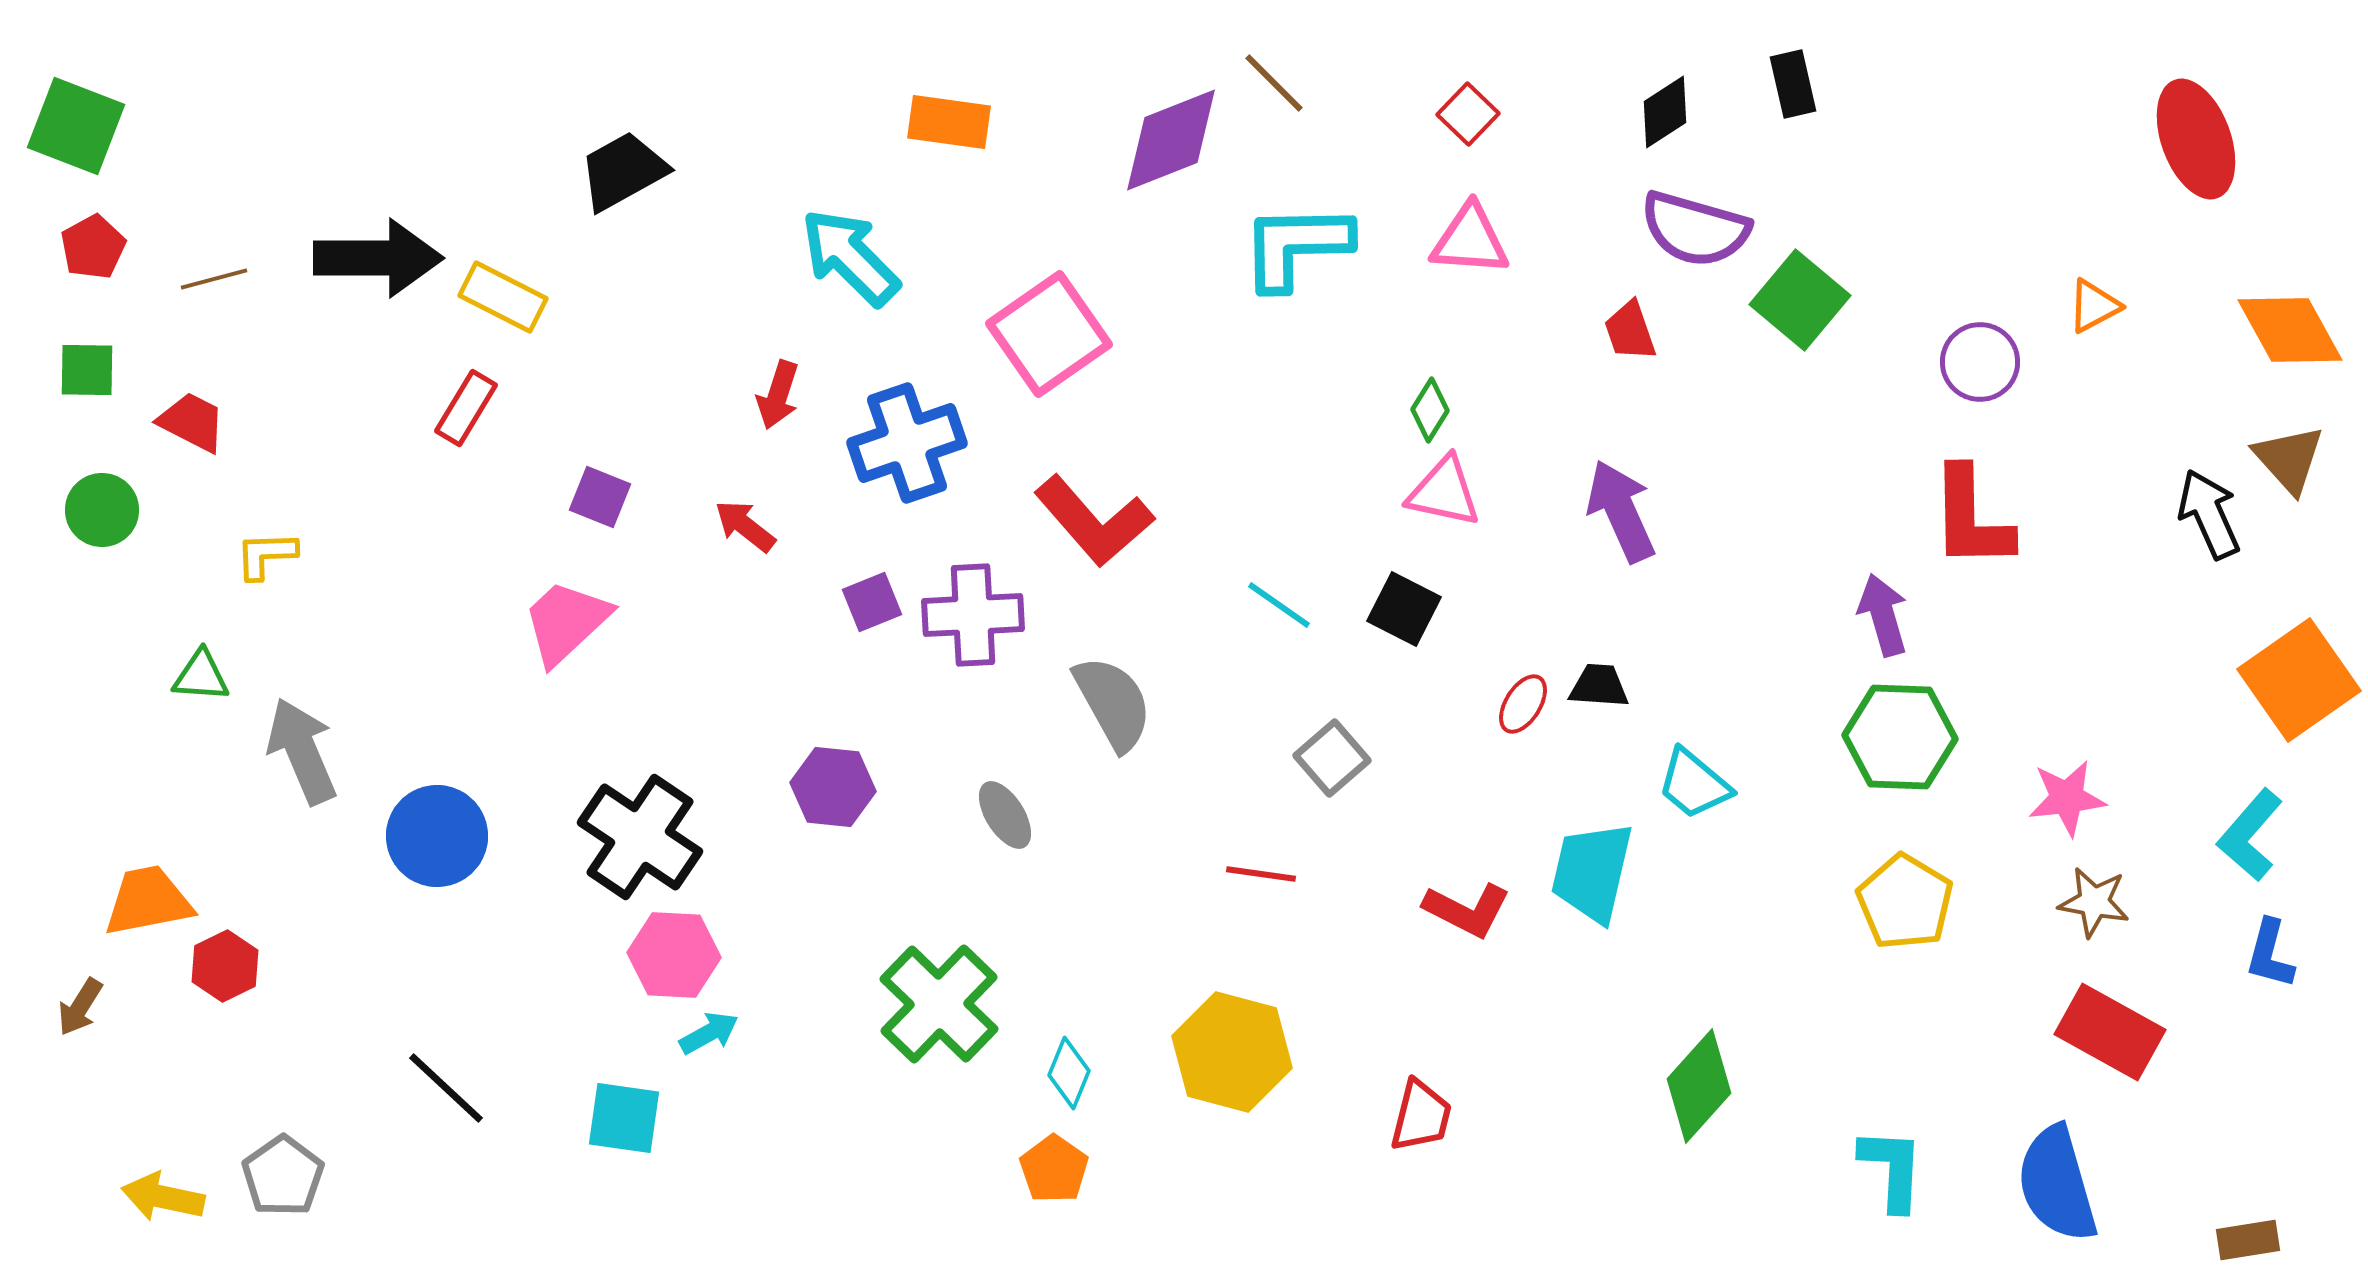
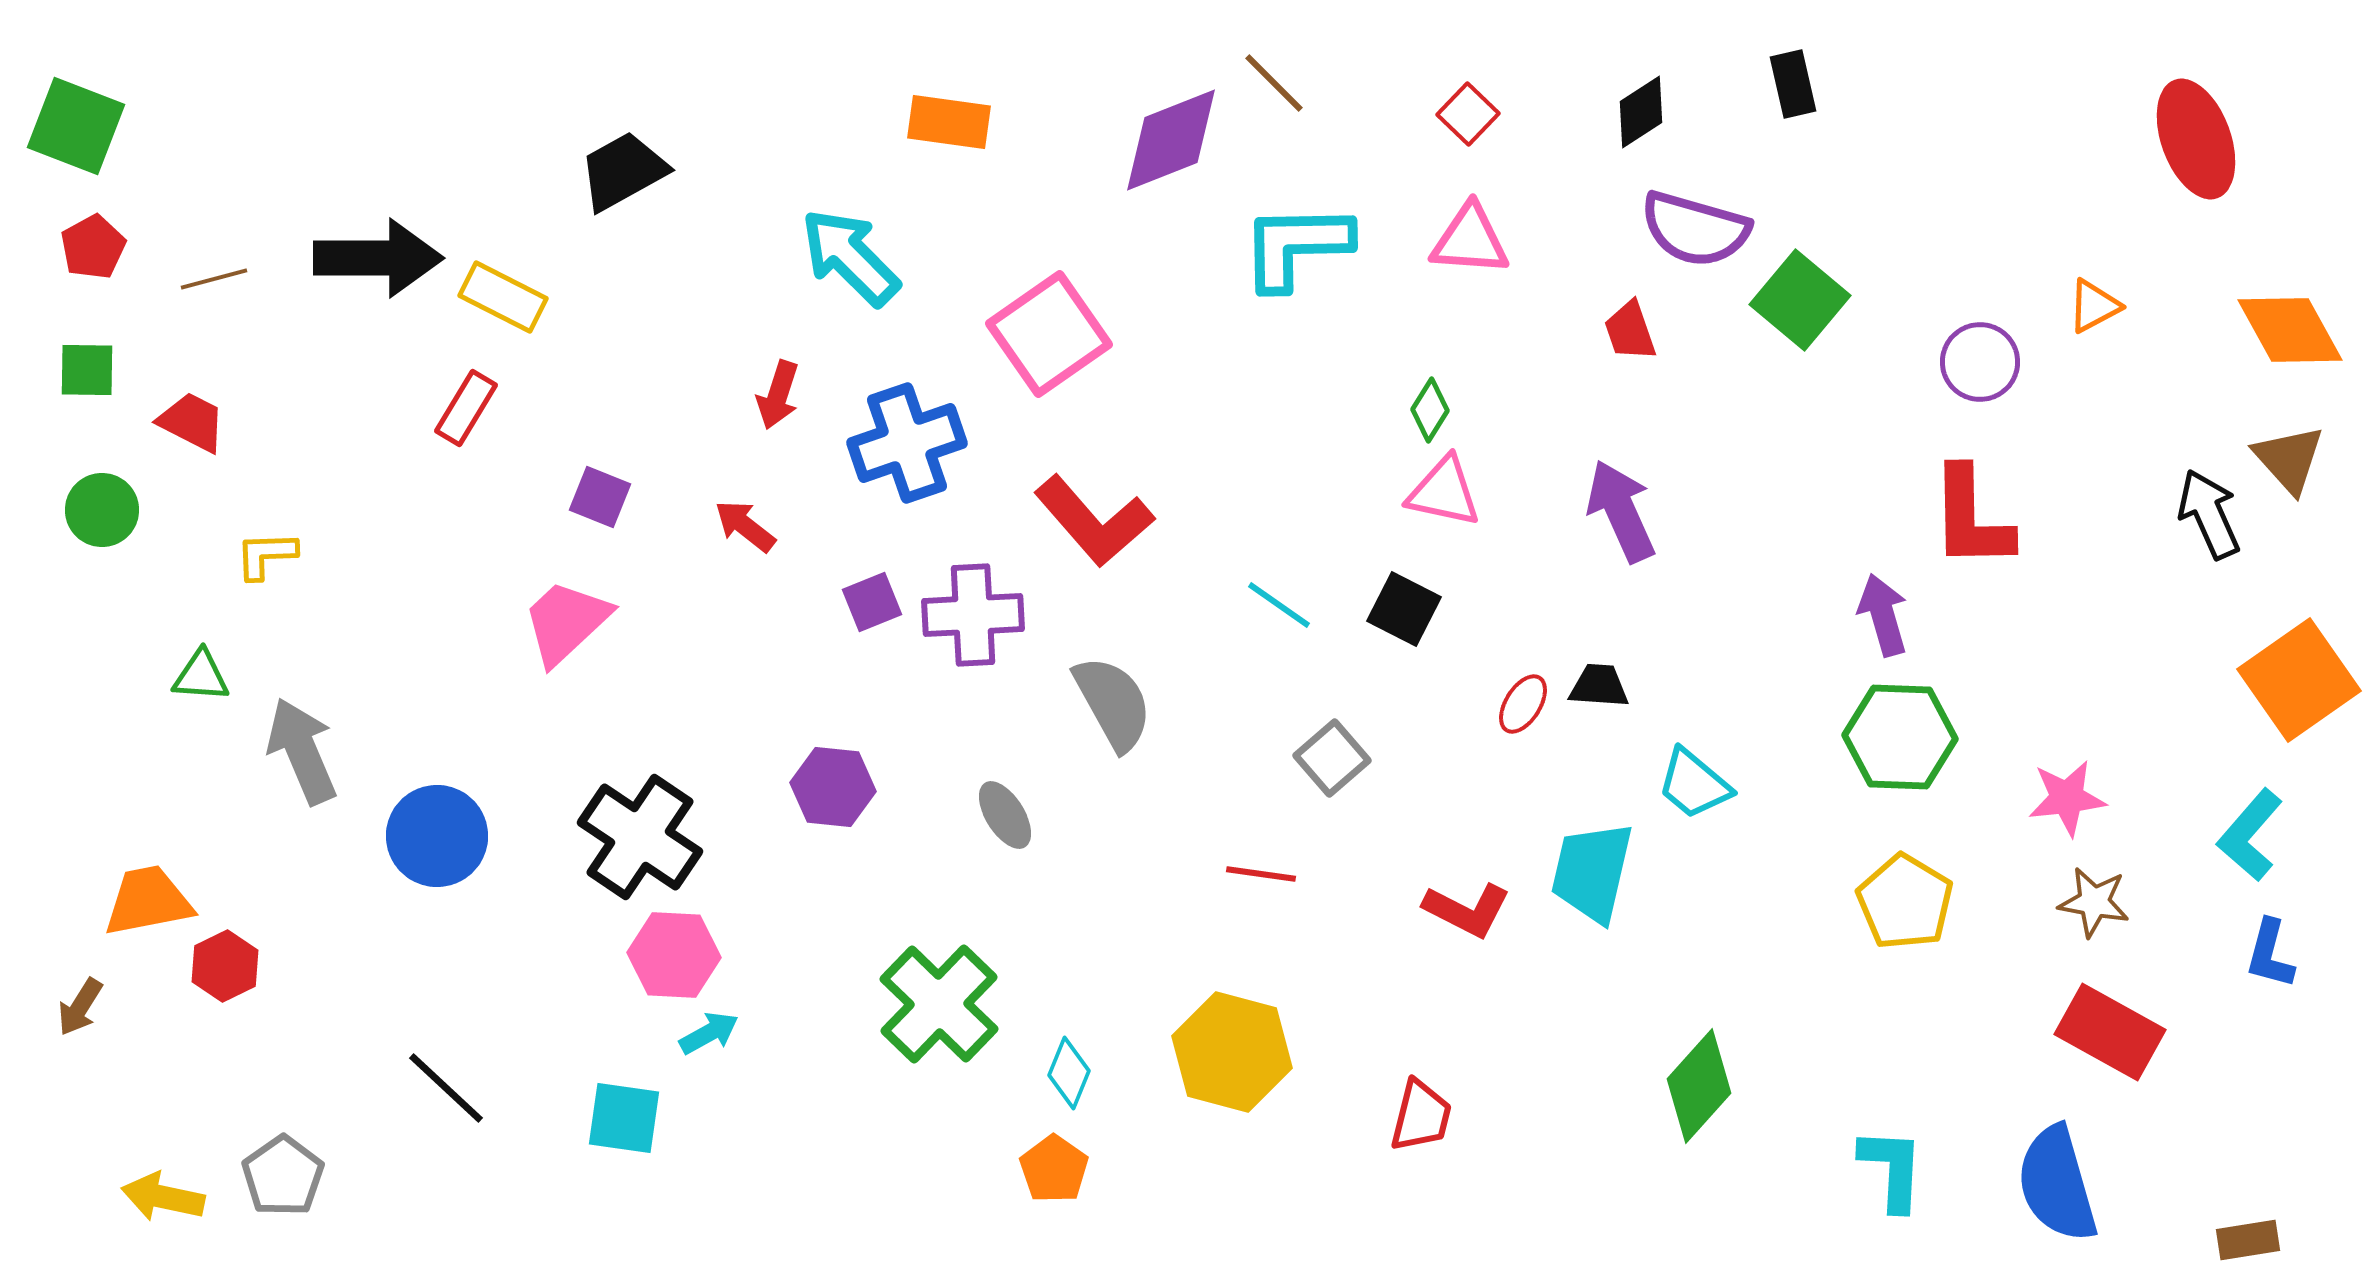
black diamond at (1665, 112): moved 24 px left
